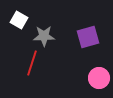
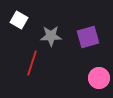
gray star: moved 7 px right
